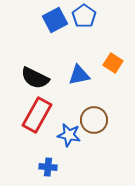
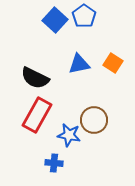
blue square: rotated 20 degrees counterclockwise
blue triangle: moved 11 px up
blue cross: moved 6 px right, 4 px up
